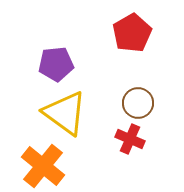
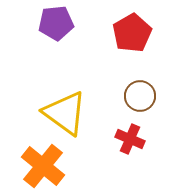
purple pentagon: moved 41 px up
brown circle: moved 2 px right, 7 px up
